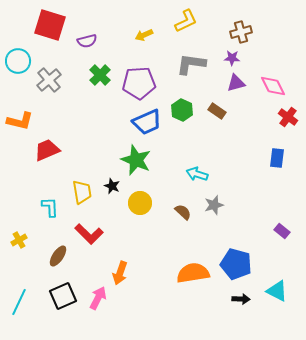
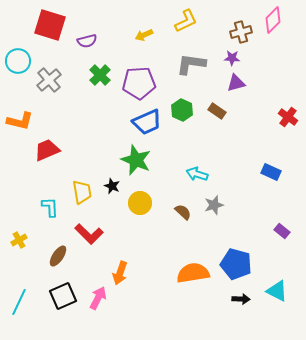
pink diamond: moved 66 px up; rotated 72 degrees clockwise
blue rectangle: moved 6 px left, 14 px down; rotated 72 degrees counterclockwise
